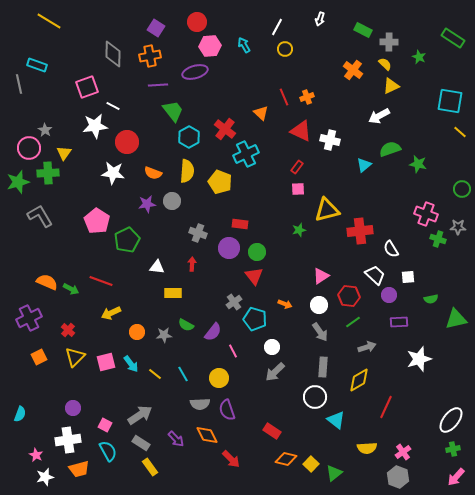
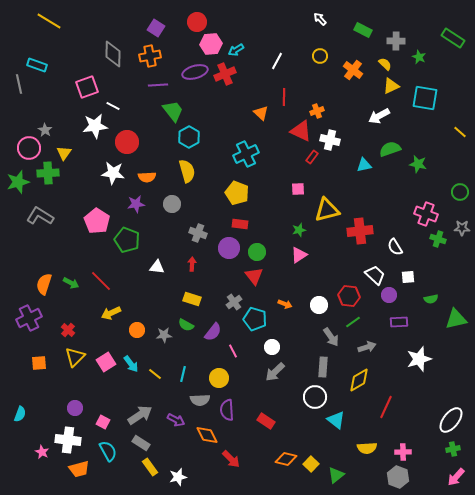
white arrow at (320, 19): rotated 120 degrees clockwise
white line at (277, 27): moved 34 px down
gray cross at (389, 42): moved 7 px right, 1 px up
cyan arrow at (244, 45): moved 8 px left, 5 px down; rotated 91 degrees counterclockwise
pink hexagon at (210, 46): moved 1 px right, 2 px up
yellow circle at (285, 49): moved 35 px right, 7 px down
red line at (284, 97): rotated 24 degrees clockwise
orange cross at (307, 97): moved 10 px right, 14 px down
cyan square at (450, 101): moved 25 px left, 3 px up
red cross at (225, 129): moved 55 px up; rotated 30 degrees clockwise
cyan triangle at (364, 165): rotated 28 degrees clockwise
red rectangle at (297, 167): moved 15 px right, 10 px up
yellow semicircle at (187, 171): rotated 20 degrees counterclockwise
orange semicircle at (153, 173): moved 6 px left, 4 px down; rotated 24 degrees counterclockwise
yellow pentagon at (220, 182): moved 17 px right, 11 px down
green circle at (462, 189): moved 2 px left, 3 px down
gray circle at (172, 201): moved 3 px down
purple star at (147, 204): moved 11 px left
gray L-shape at (40, 216): rotated 28 degrees counterclockwise
gray star at (458, 227): moved 4 px right, 1 px down
green pentagon at (127, 240): rotated 25 degrees counterclockwise
white semicircle at (391, 249): moved 4 px right, 2 px up
pink triangle at (321, 276): moved 22 px left, 21 px up
red line at (101, 281): rotated 25 degrees clockwise
orange semicircle at (47, 282): moved 3 px left, 2 px down; rotated 95 degrees counterclockwise
green arrow at (71, 289): moved 6 px up
yellow rectangle at (173, 293): moved 19 px right, 6 px down; rotated 18 degrees clockwise
orange circle at (137, 332): moved 2 px up
gray arrow at (320, 332): moved 11 px right, 5 px down
orange square at (39, 357): moved 6 px down; rotated 21 degrees clockwise
pink square at (106, 362): rotated 18 degrees counterclockwise
cyan line at (183, 374): rotated 42 degrees clockwise
gray semicircle at (200, 404): moved 4 px up
purple circle at (73, 408): moved 2 px right
purple semicircle at (227, 410): rotated 15 degrees clockwise
pink square at (105, 425): moved 2 px left, 3 px up
red rectangle at (272, 431): moved 6 px left, 10 px up
purple arrow at (176, 439): moved 19 px up; rotated 18 degrees counterclockwise
white cross at (68, 440): rotated 15 degrees clockwise
pink cross at (403, 452): rotated 35 degrees clockwise
pink star at (36, 455): moved 6 px right, 3 px up
green triangle at (334, 473): moved 2 px right, 2 px down
white star at (45, 477): moved 133 px right
